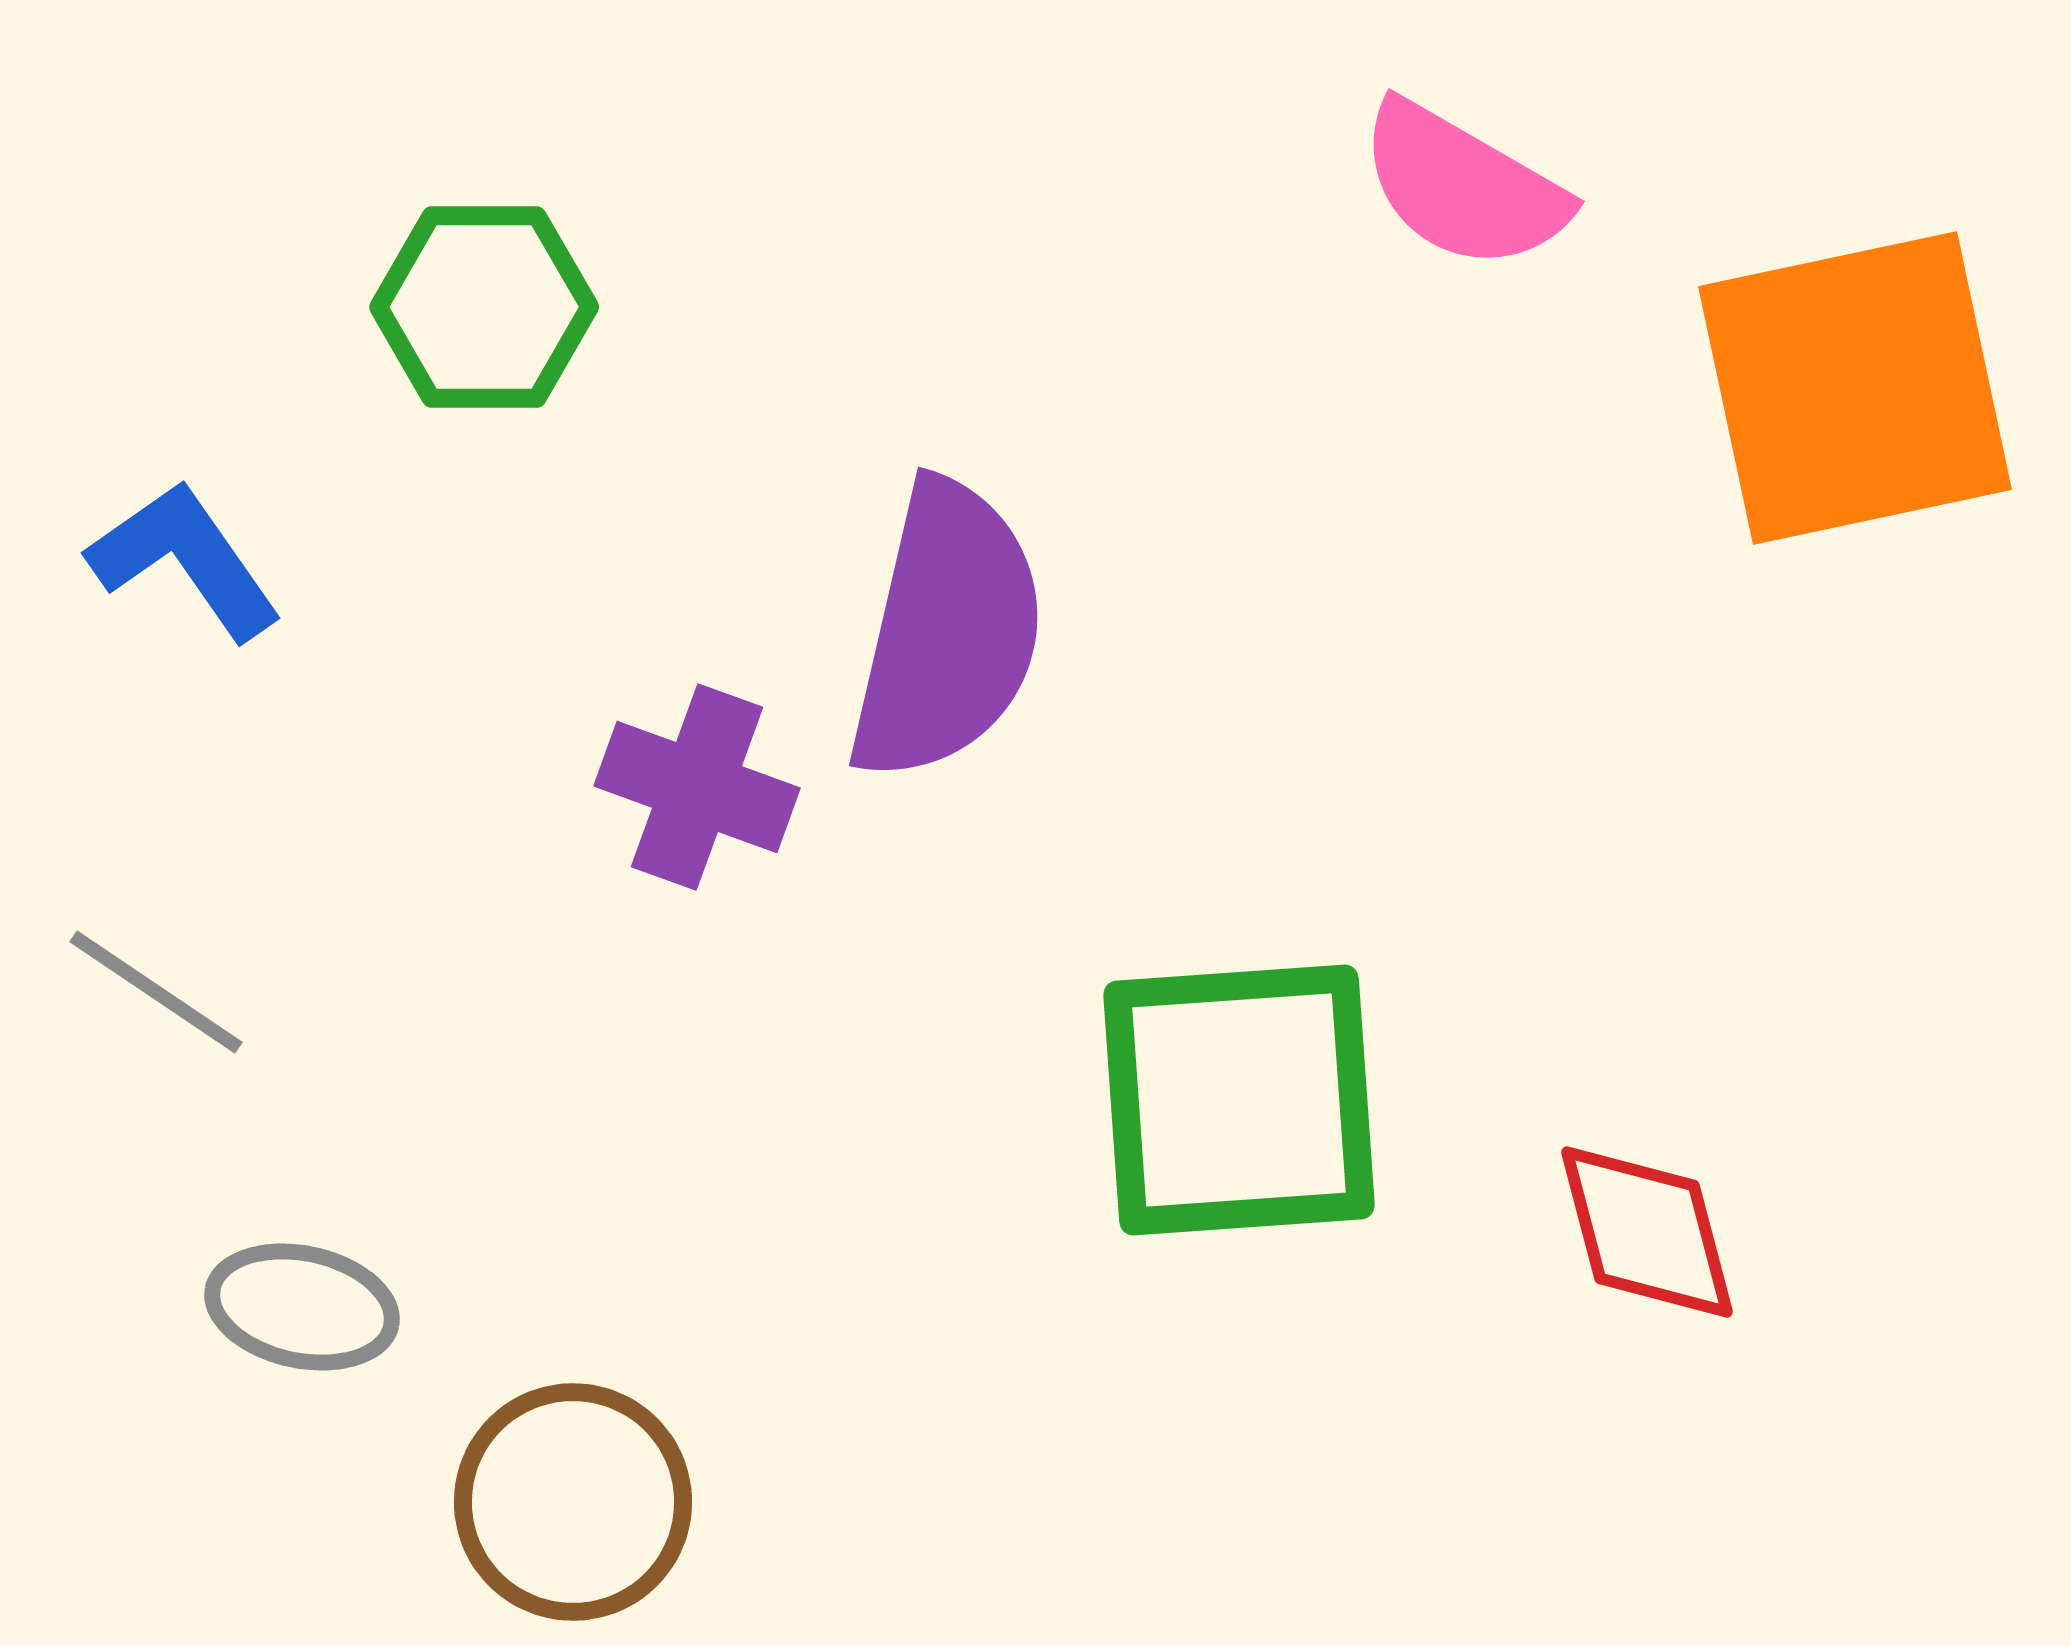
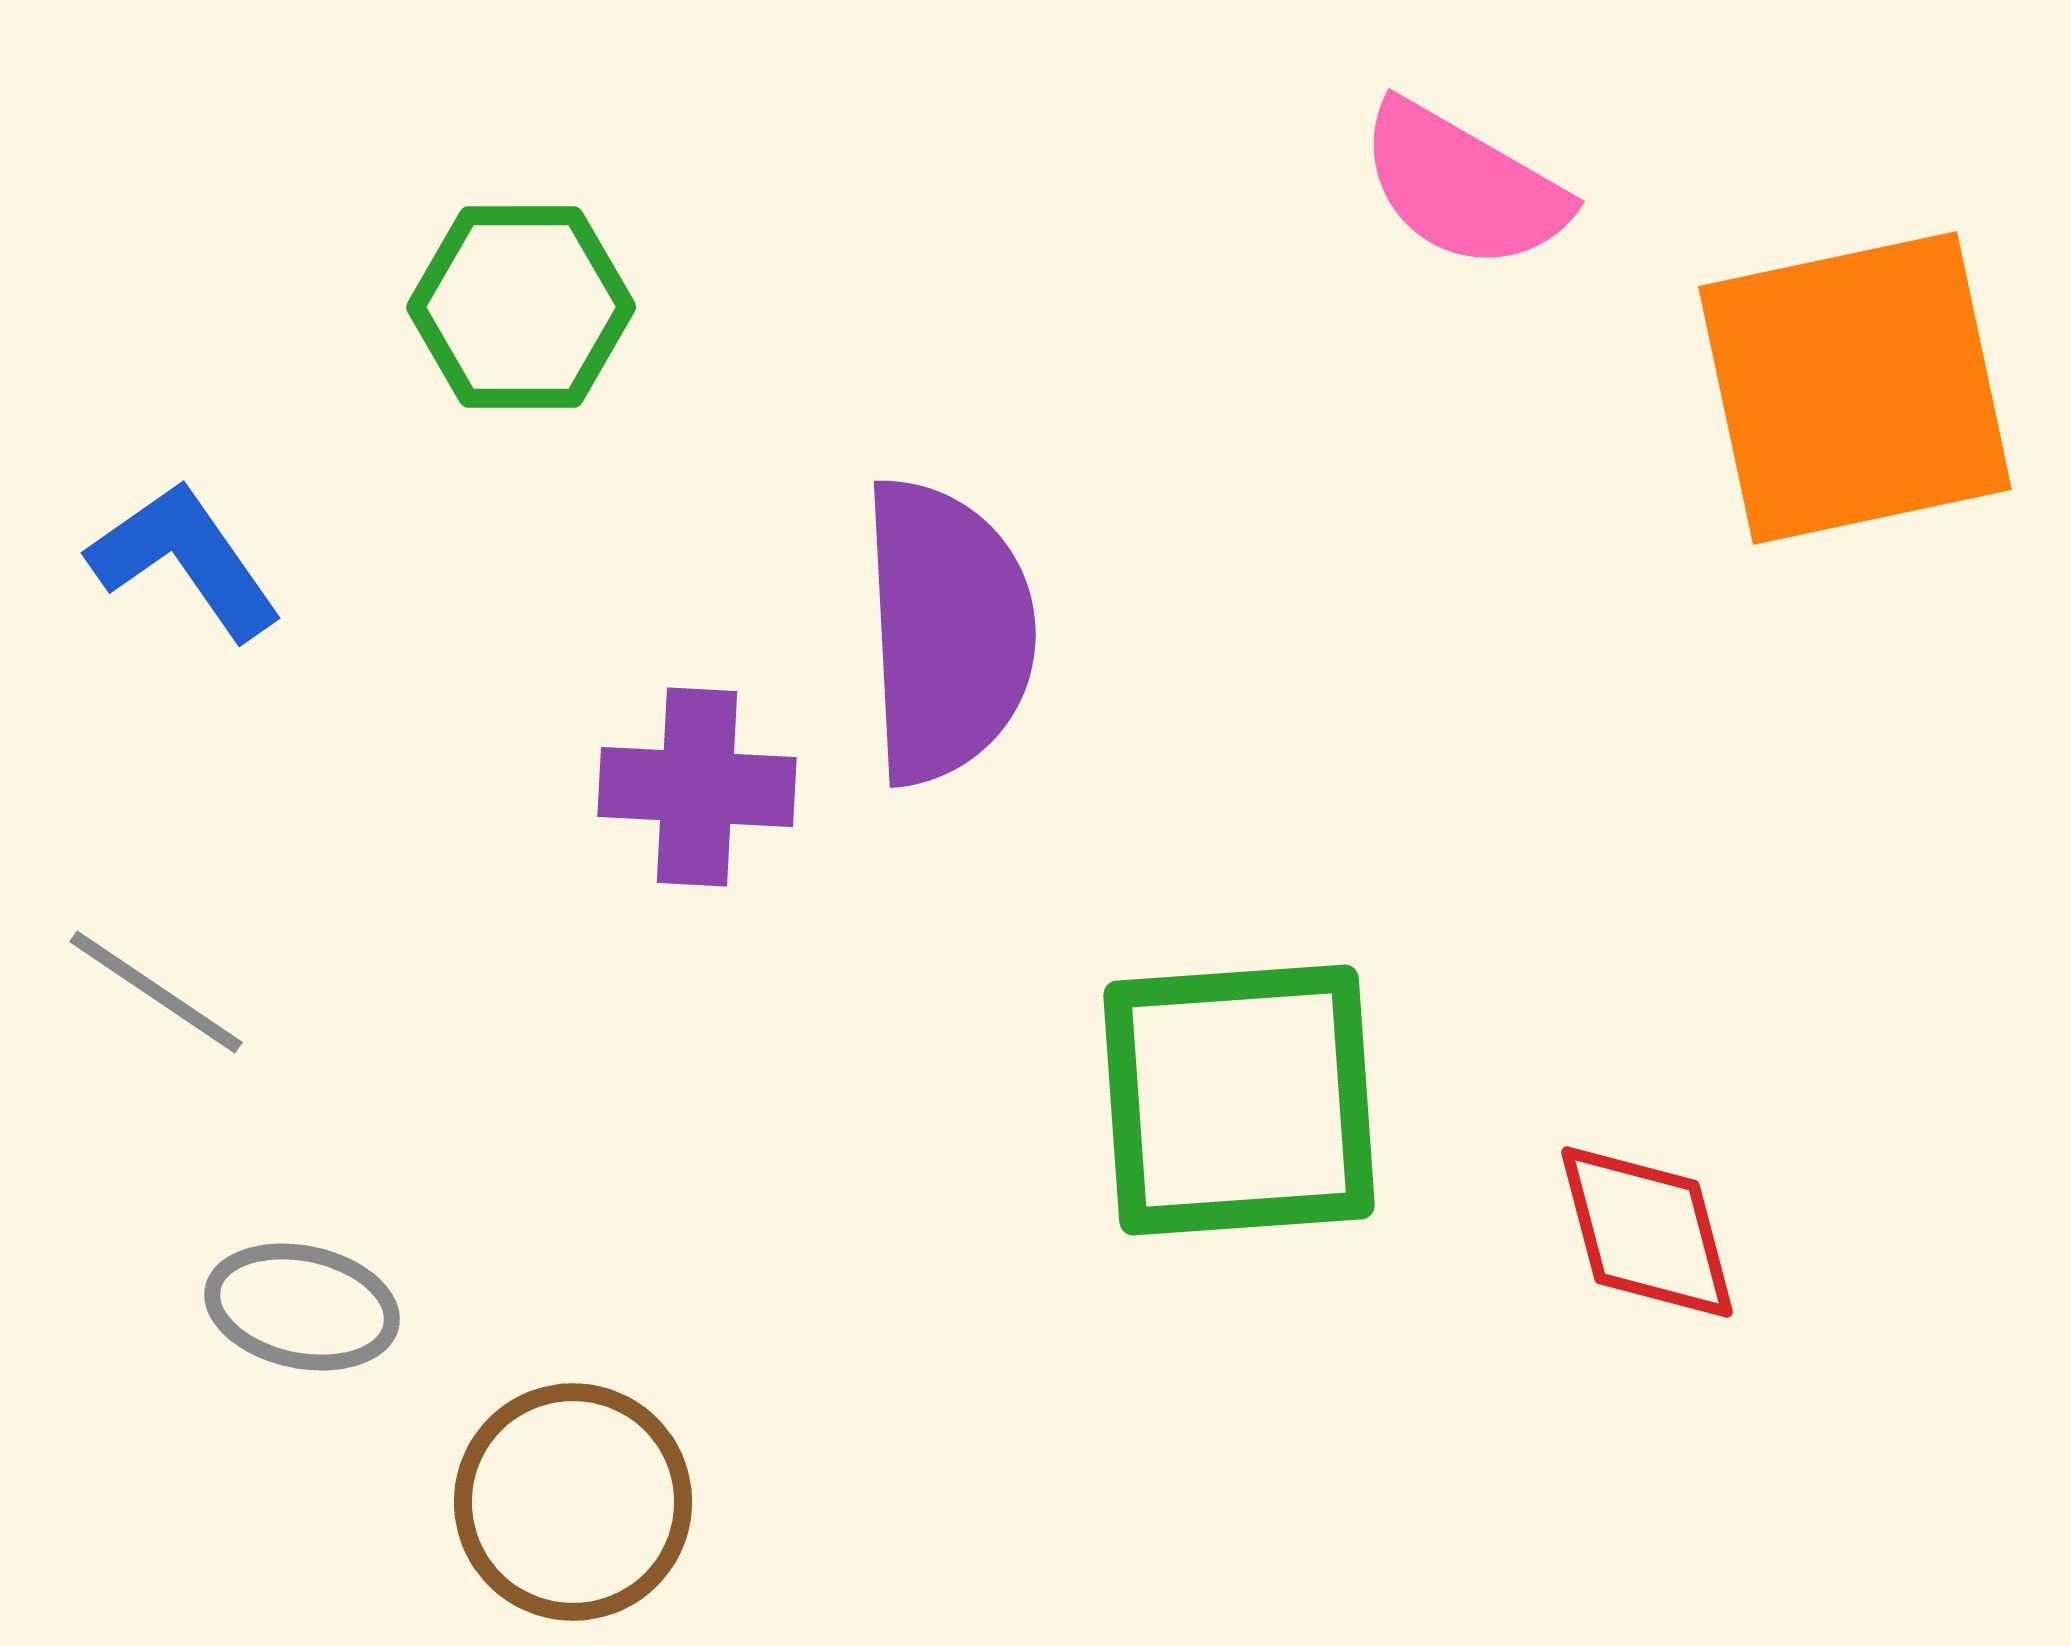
green hexagon: moved 37 px right
purple semicircle: rotated 16 degrees counterclockwise
purple cross: rotated 17 degrees counterclockwise
